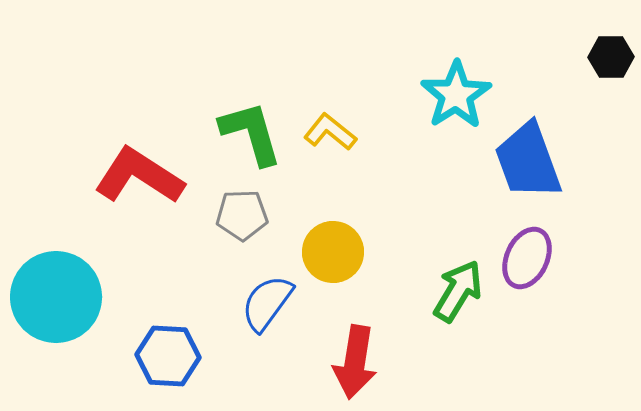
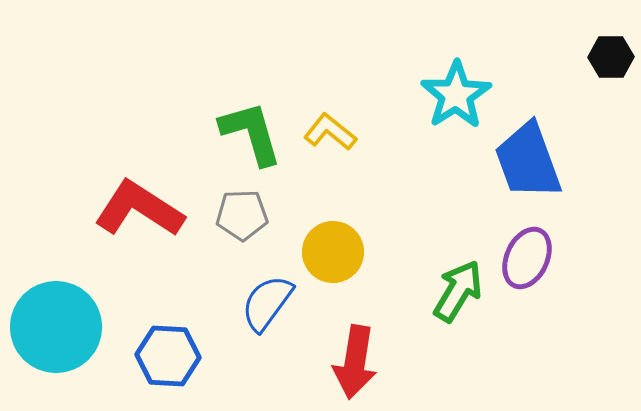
red L-shape: moved 33 px down
cyan circle: moved 30 px down
